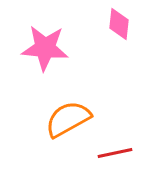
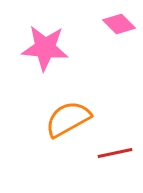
pink diamond: rotated 52 degrees counterclockwise
